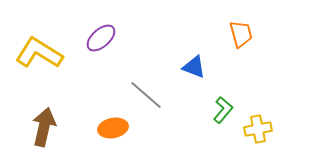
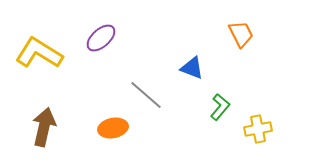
orange trapezoid: rotated 12 degrees counterclockwise
blue triangle: moved 2 px left, 1 px down
green L-shape: moved 3 px left, 3 px up
